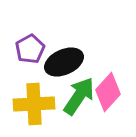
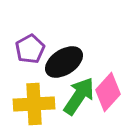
black ellipse: rotated 9 degrees counterclockwise
